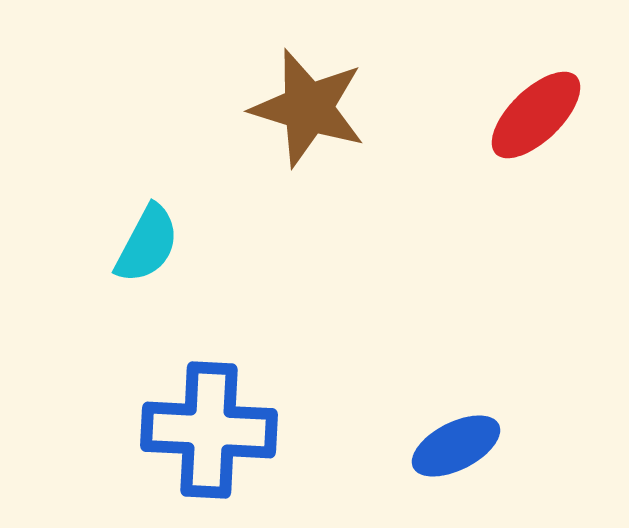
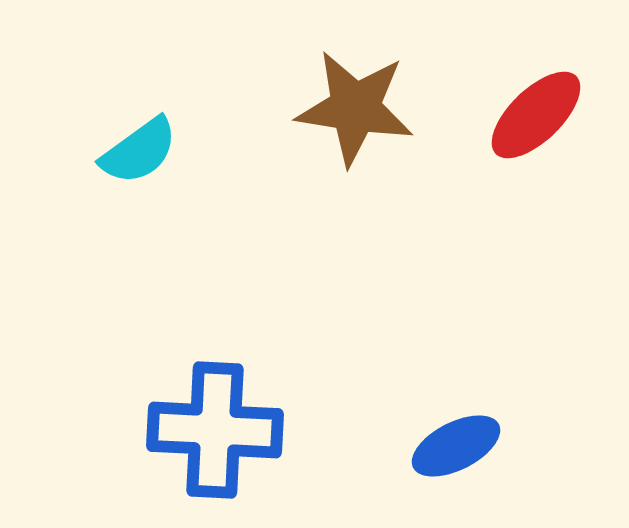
brown star: moved 47 px right; rotated 8 degrees counterclockwise
cyan semicircle: moved 8 px left, 93 px up; rotated 26 degrees clockwise
blue cross: moved 6 px right
